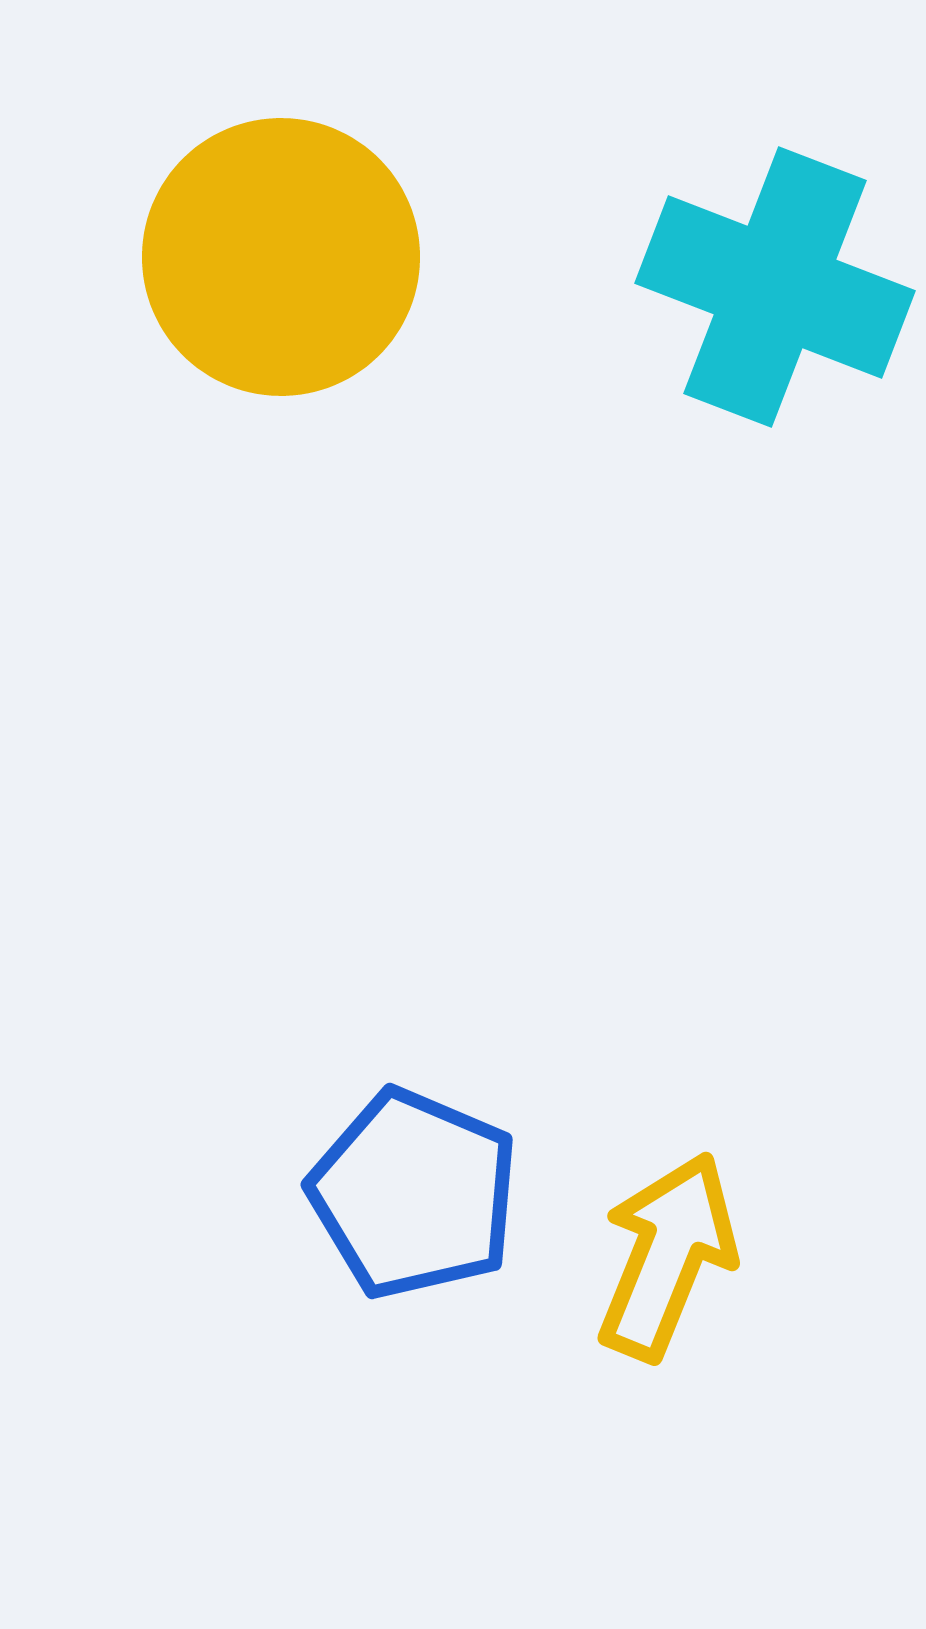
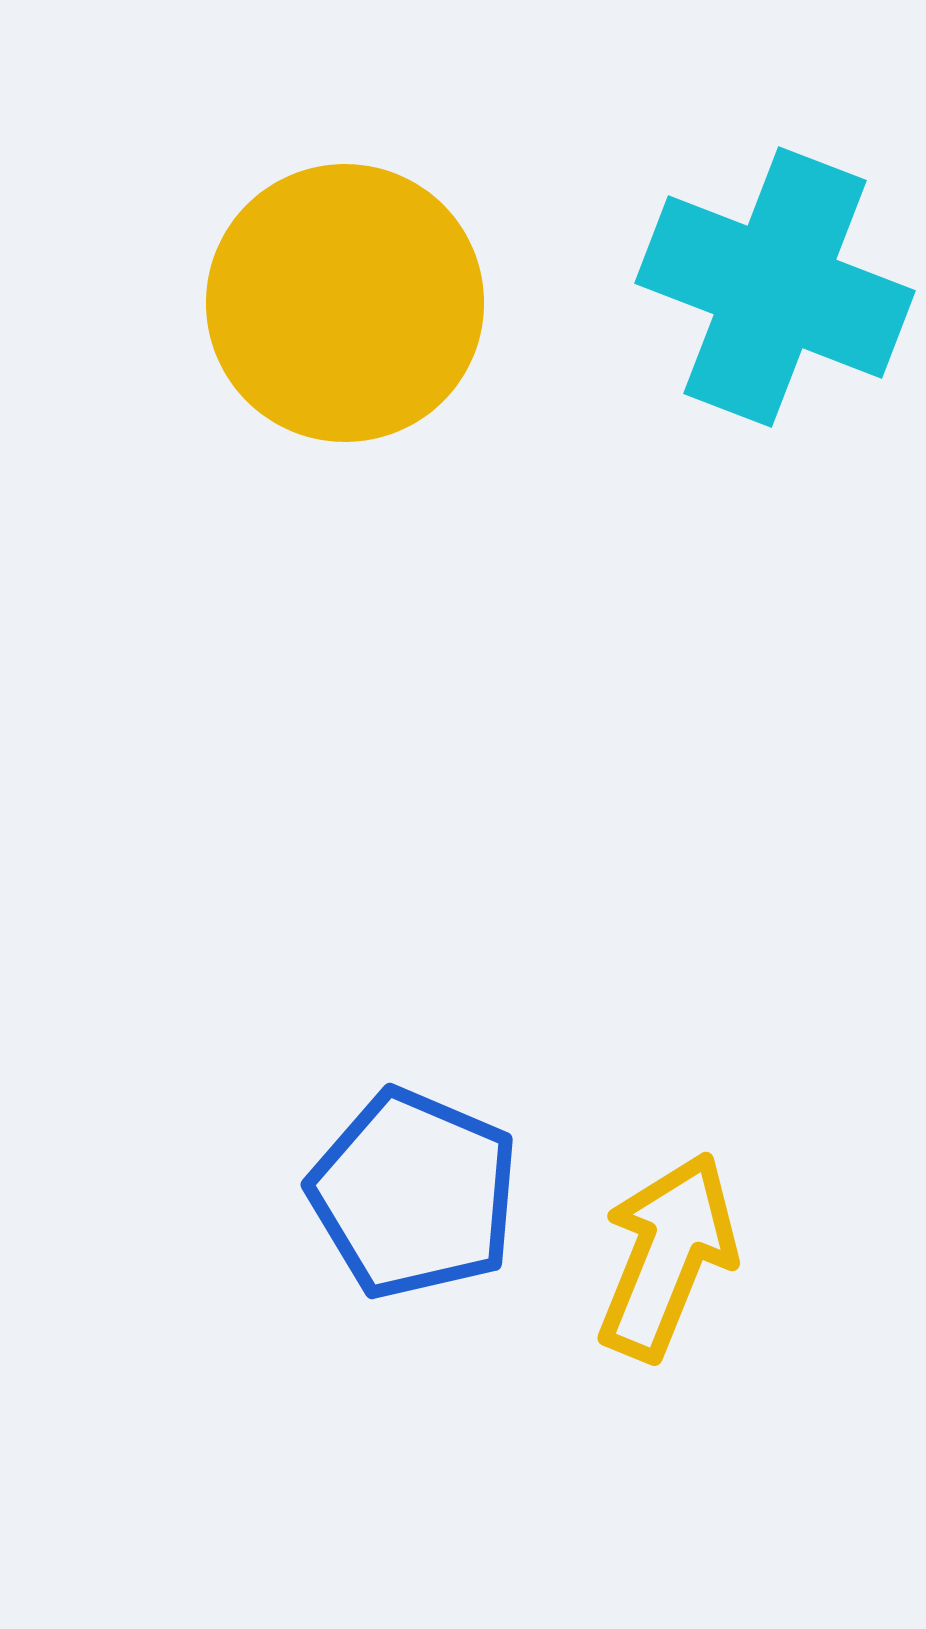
yellow circle: moved 64 px right, 46 px down
